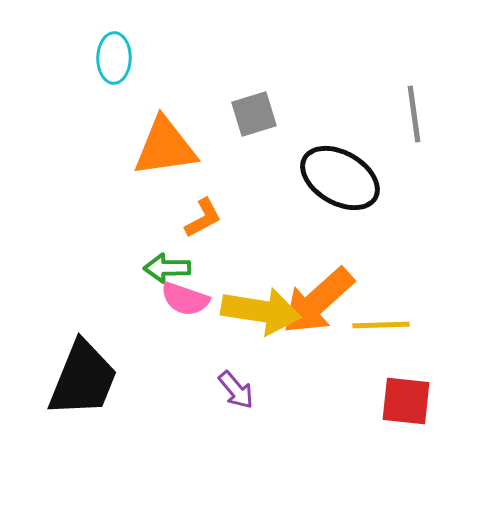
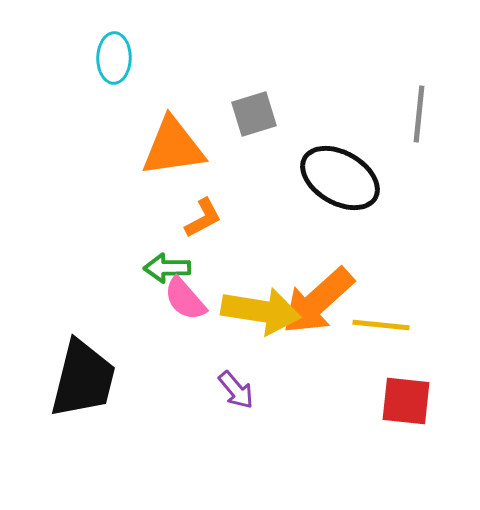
gray line: moved 5 px right; rotated 14 degrees clockwise
orange triangle: moved 8 px right
pink semicircle: rotated 30 degrees clockwise
yellow line: rotated 8 degrees clockwise
black trapezoid: rotated 8 degrees counterclockwise
